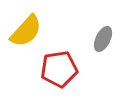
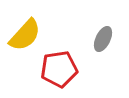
yellow semicircle: moved 1 px left, 4 px down
